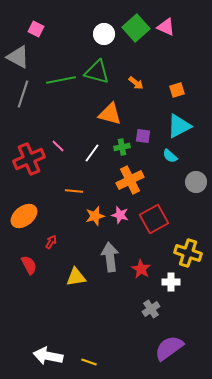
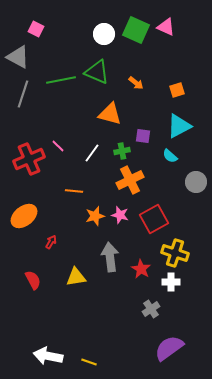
green square: moved 2 px down; rotated 24 degrees counterclockwise
green triangle: rotated 8 degrees clockwise
green cross: moved 4 px down
yellow cross: moved 13 px left
red semicircle: moved 4 px right, 15 px down
